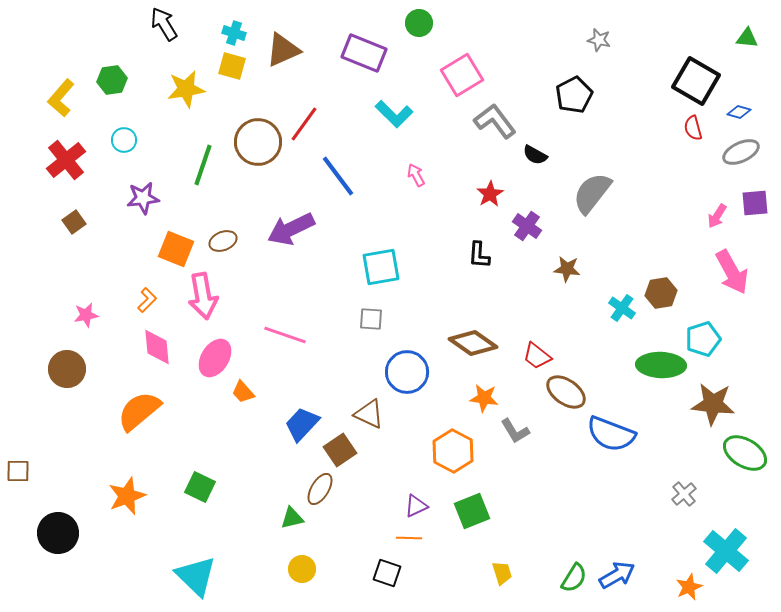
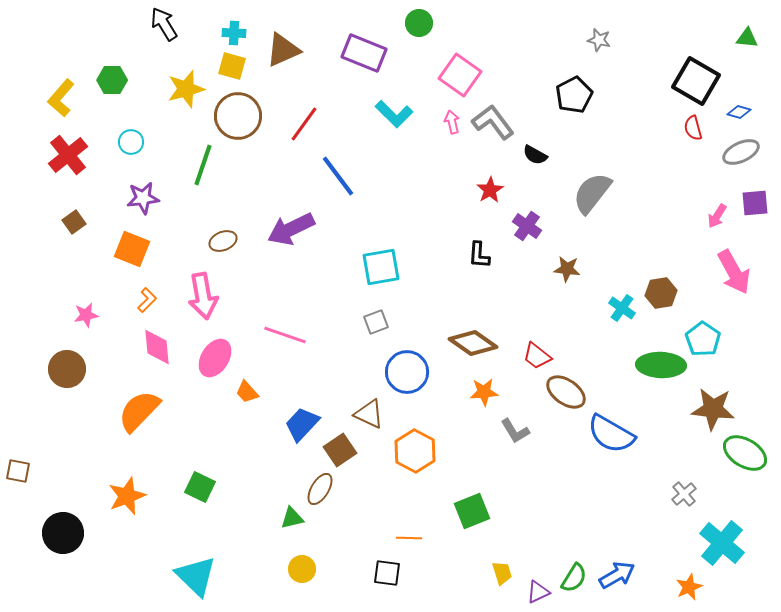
cyan cross at (234, 33): rotated 15 degrees counterclockwise
pink square at (462, 75): moved 2 px left; rotated 24 degrees counterclockwise
green hexagon at (112, 80): rotated 8 degrees clockwise
yellow star at (186, 89): rotated 6 degrees counterclockwise
gray L-shape at (495, 121): moved 2 px left, 1 px down
cyan circle at (124, 140): moved 7 px right, 2 px down
brown circle at (258, 142): moved 20 px left, 26 px up
red cross at (66, 160): moved 2 px right, 5 px up
pink arrow at (416, 175): moved 36 px right, 53 px up; rotated 15 degrees clockwise
red star at (490, 194): moved 4 px up
orange square at (176, 249): moved 44 px left
pink arrow at (732, 272): moved 2 px right
gray square at (371, 319): moved 5 px right, 3 px down; rotated 25 degrees counterclockwise
cyan pentagon at (703, 339): rotated 20 degrees counterclockwise
orange trapezoid at (243, 392): moved 4 px right
orange star at (484, 398): moved 6 px up; rotated 12 degrees counterclockwise
brown star at (713, 404): moved 5 px down
orange semicircle at (139, 411): rotated 6 degrees counterclockwise
blue semicircle at (611, 434): rotated 9 degrees clockwise
orange hexagon at (453, 451): moved 38 px left
brown square at (18, 471): rotated 10 degrees clockwise
purple triangle at (416, 506): moved 122 px right, 86 px down
black circle at (58, 533): moved 5 px right
cyan cross at (726, 551): moved 4 px left, 8 px up
black square at (387, 573): rotated 12 degrees counterclockwise
